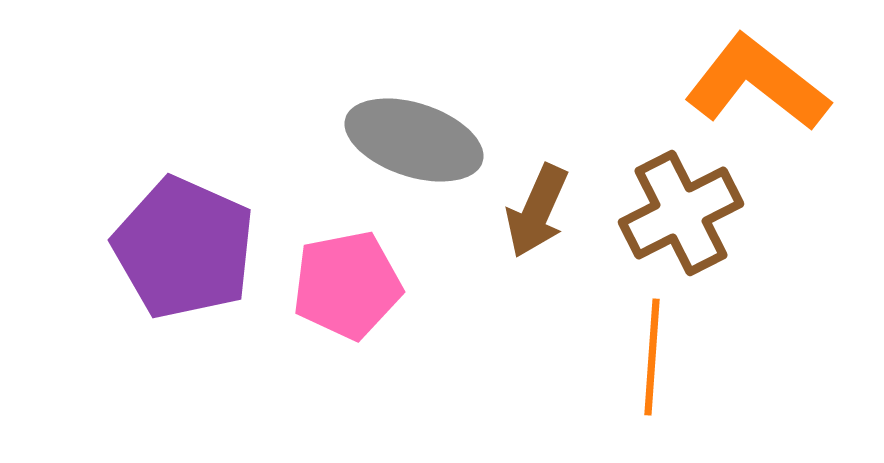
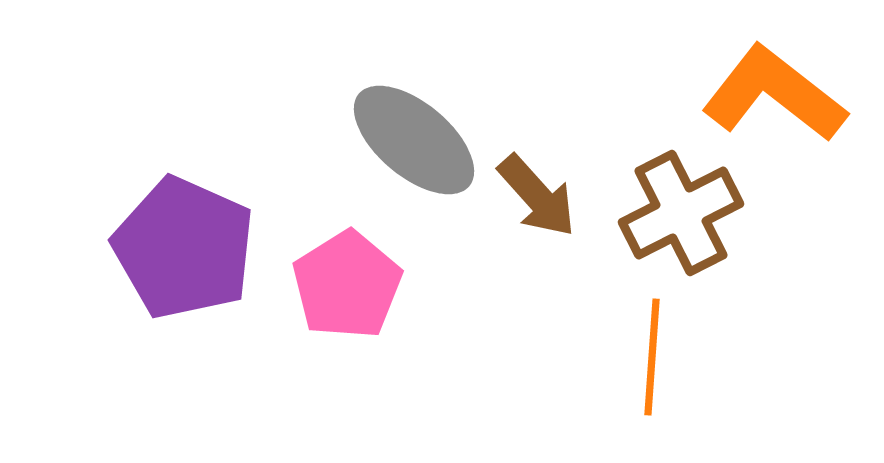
orange L-shape: moved 17 px right, 11 px down
gray ellipse: rotated 22 degrees clockwise
brown arrow: moved 15 px up; rotated 66 degrees counterclockwise
pink pentagon: rotated 21 degrees counterclockwise
